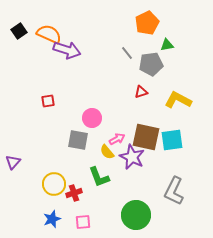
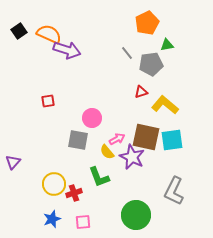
yellow L-shape: moved 13 px left, 5 px down; rotated 12 degrees clockwise
